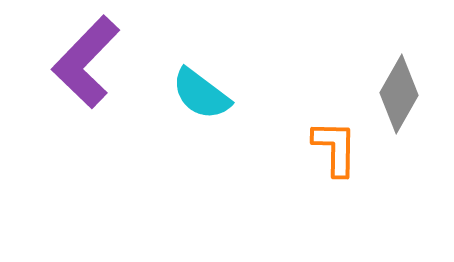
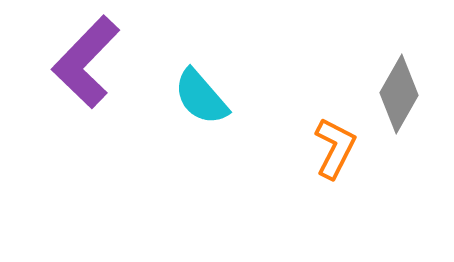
cyan semicircle: moved 3 px down; rotated 12 degrees clockwise
orange L-shape: rotated 26 degrees clockwise
